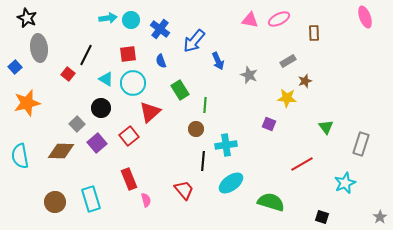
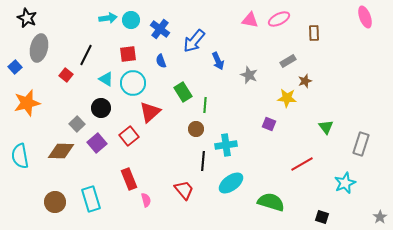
gray ellipse at (39, 48): rotated 20 degrees clockwise
red square at (68, 74): moved 2 px left, 1 px down
green rectangle at (180, 90): moved 3 px right, 2 px down
